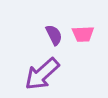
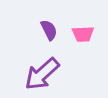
purple semicircle: moved 5 px left, 5 px up
